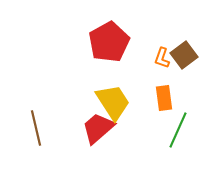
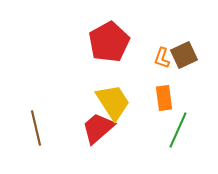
brown square: rotated 12 degrees clockwise
